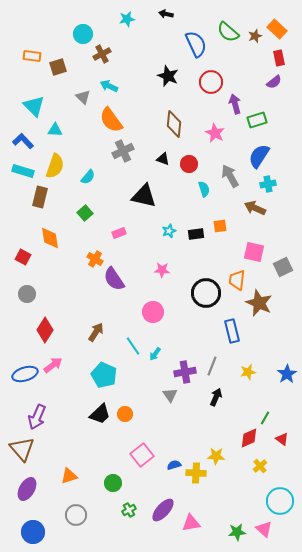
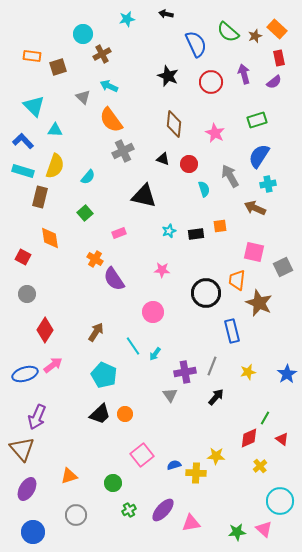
purple arrow at (235, 104): moved 9 px right, 30 px up
black arrow at (216, 397): rotated 18 degrees clockwise
